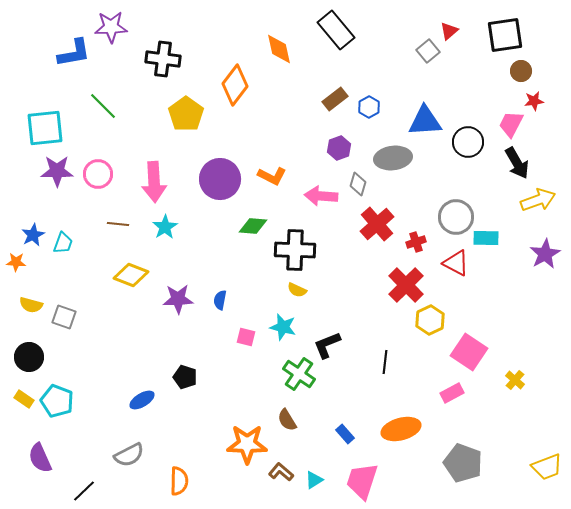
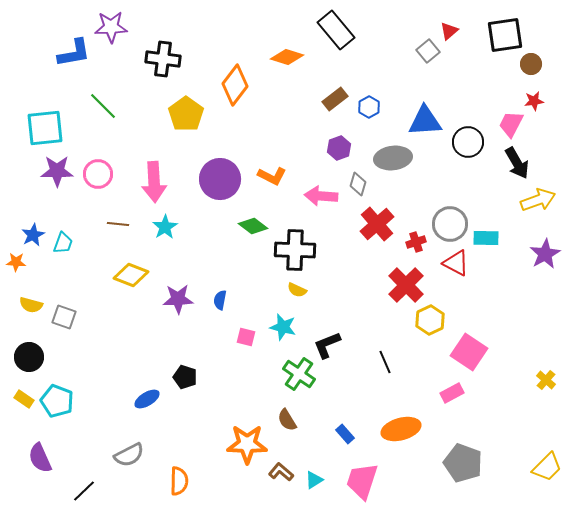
orange diamond at (279, 49): moved 8 px right, 8 px down; rotated 60 degrees counterclockwise
brown circle at (521, 71): moved 10 px right, 7 px up
gray circle at (456, 217): moved 6 px left, 7 px down
green diamond at (253, 226): rotated 32 degrees clockwise
black line at (385, 362): rotated 30 degrees counterclockwise
yellow cross at (515, 380): moved 31 px right
blue ellipse at (142, 400): moved 5 px right, 1 px up
yellow trapezoid at (547, 467): rotated 24 degrees counterclockwise
